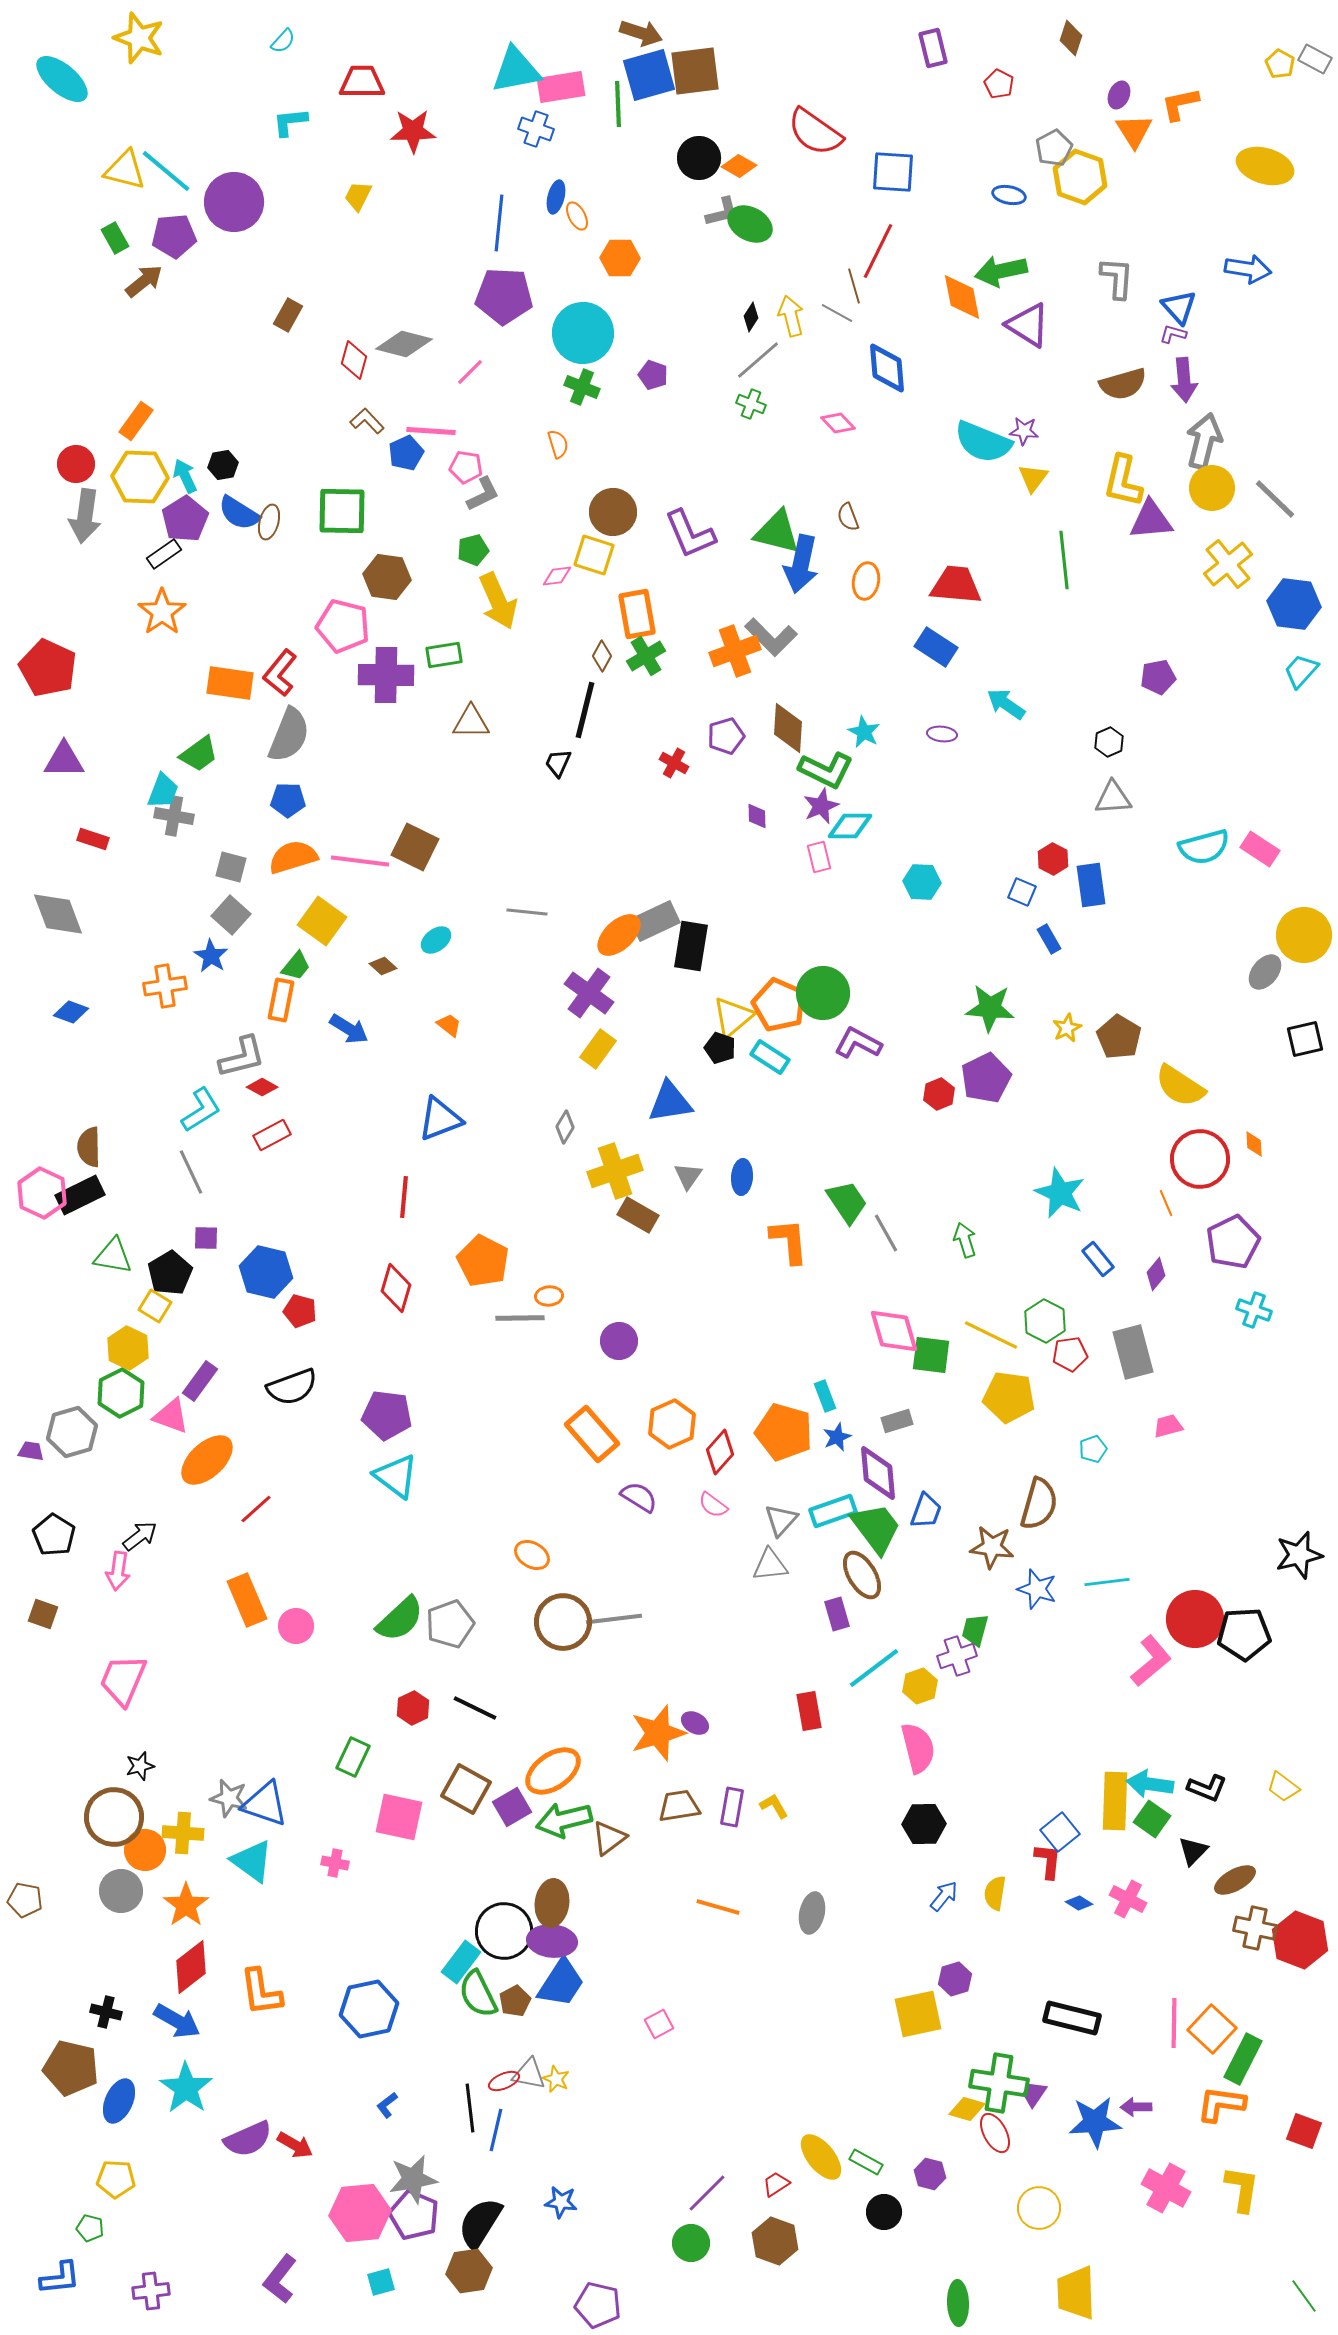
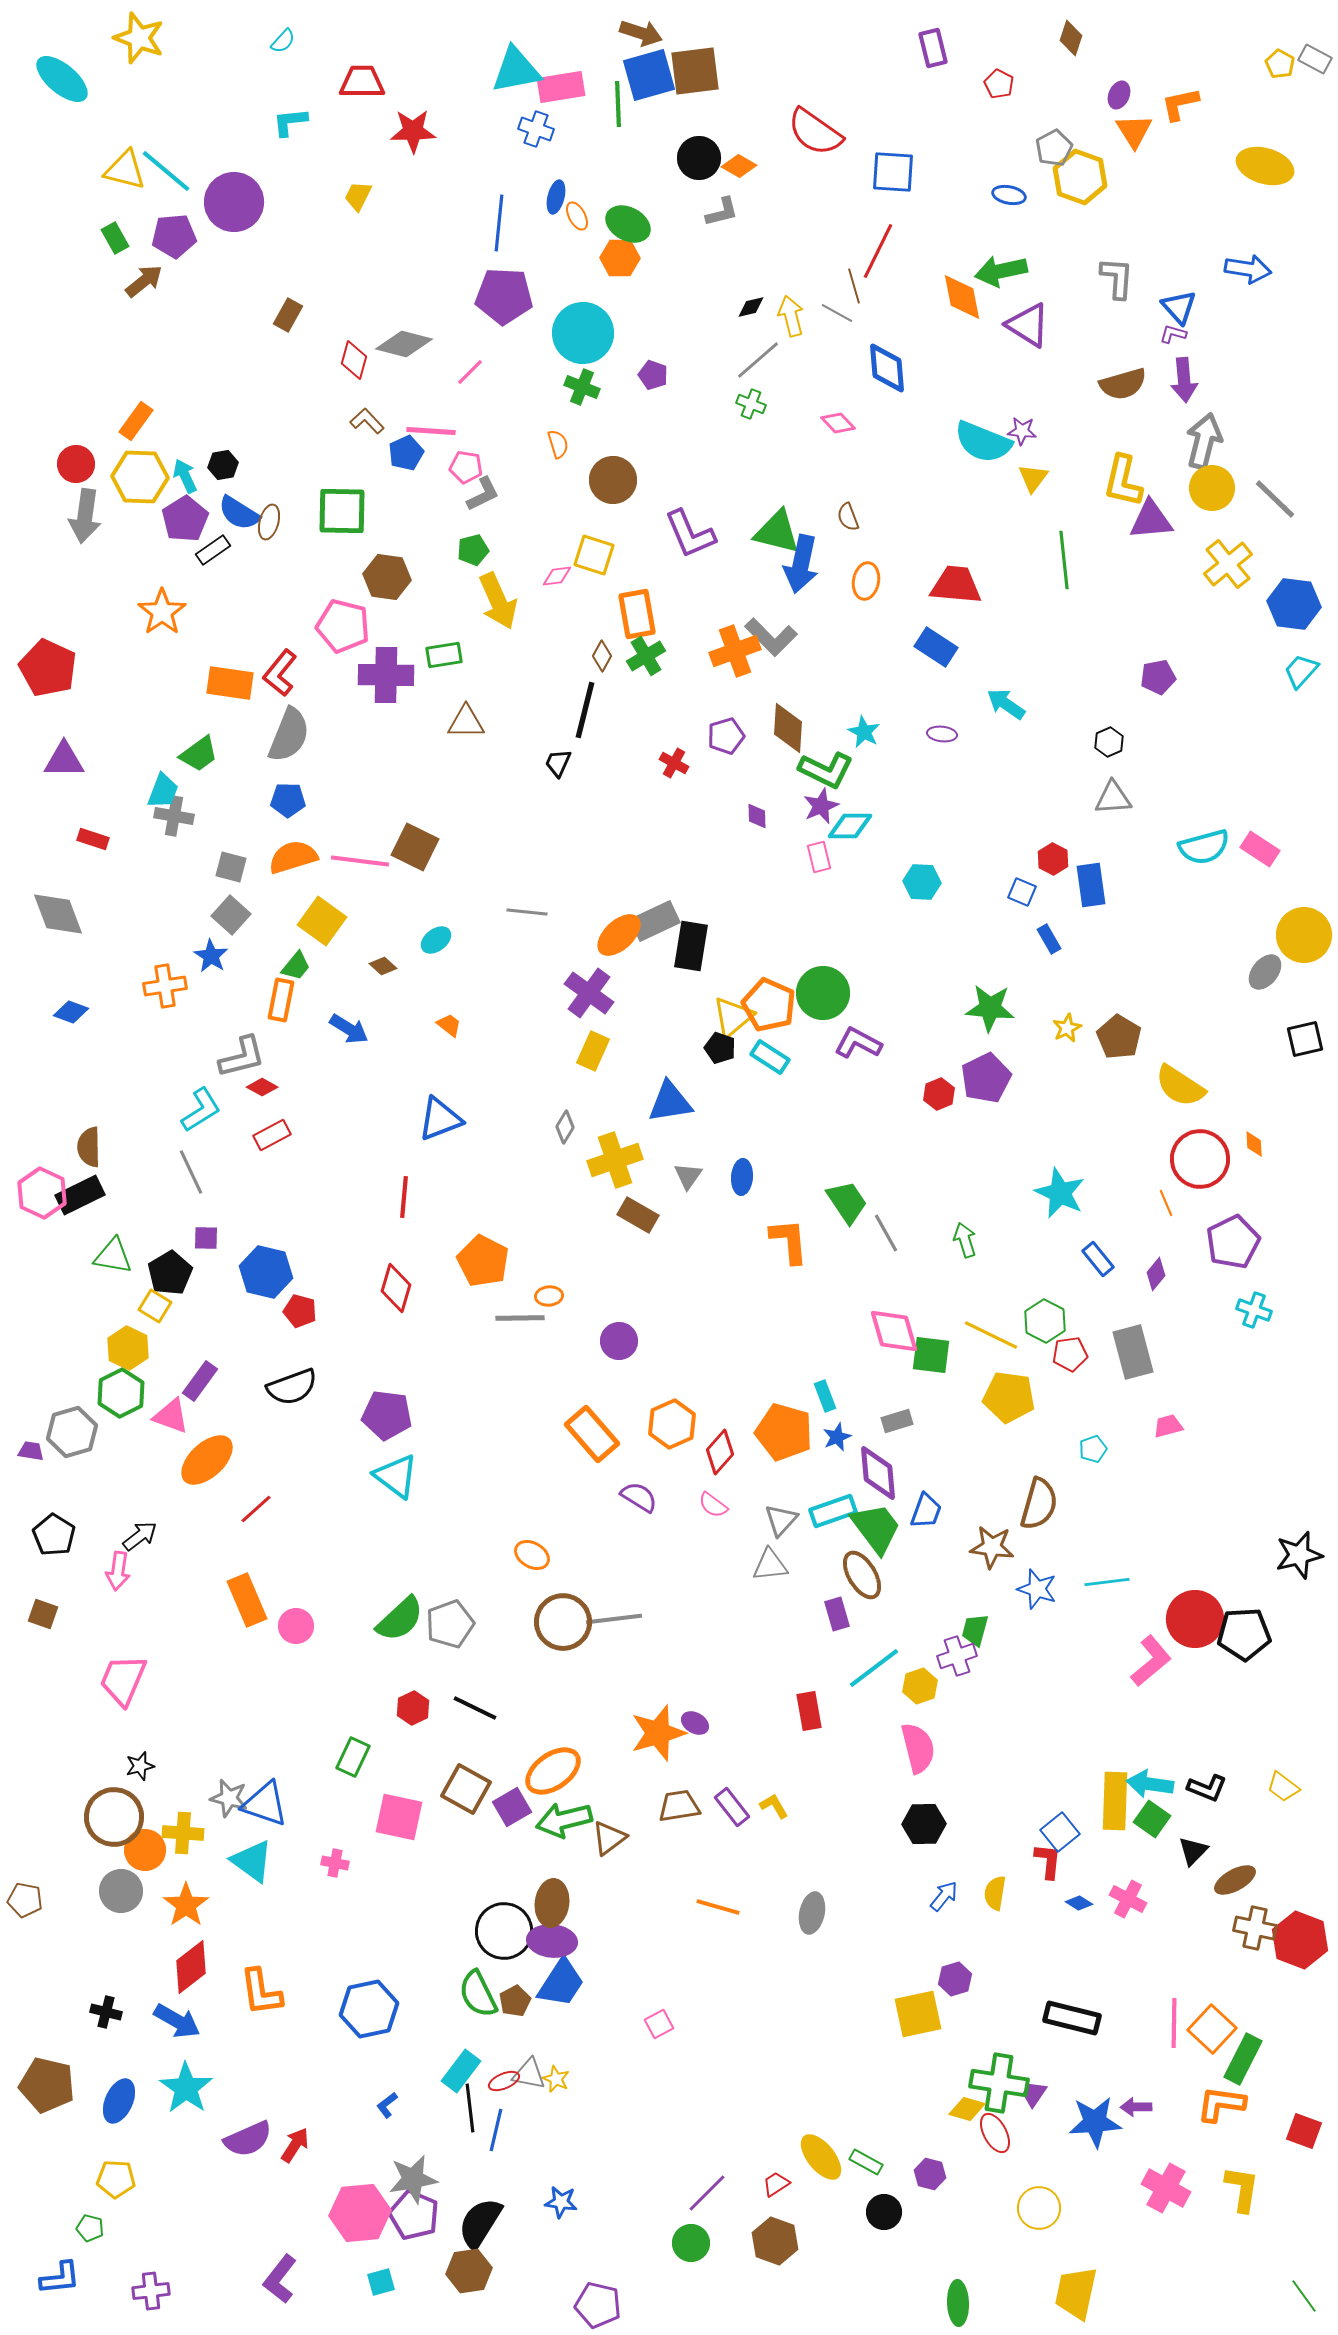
green ellipse at (750, 224): moved 122 px left
black diamond at (751, 317): moved 10 px up; rotated 44 degrees clockwise
purple star at (1024, 431): moved 2 px left
brown circle at (613, 512): moved 32 px up
black rectangle at (164, 554): moved 49 px right, 4 px up
brown triangle at (471, 722): moved 5 px left
orange pentagon at (779, 1005): moved 10 px left
yellow rectangle at (598, 1049): moved 5 px left, 2 px down; rotated 12 degrees counterclockwise
yellow cross at (615, 1171): moved 11 px up
purple rectangle at (732, 1807): rotated 48 degrees counterclockwise
cyan rectangle at (461, 1962): moved 109 px down
brown pentagon at (71, 2068): moved 24 px left, 17 px down
red arrow at (295, 2145): rotated 87 degrees counterclockwise
yellow trapezoid at (1076, 2293): rotated 14 degrees clockwise
